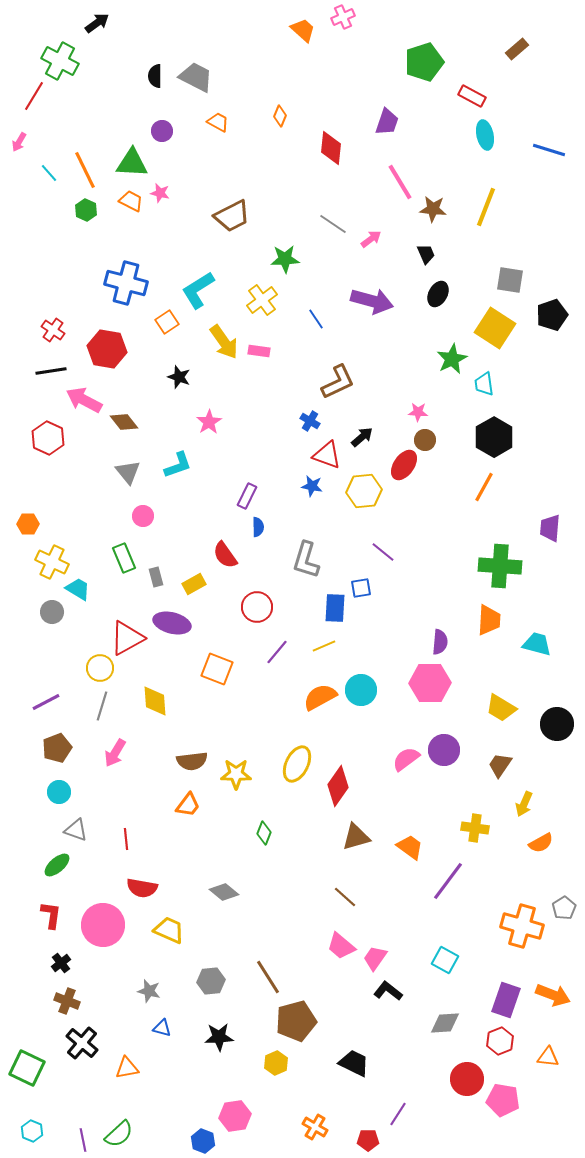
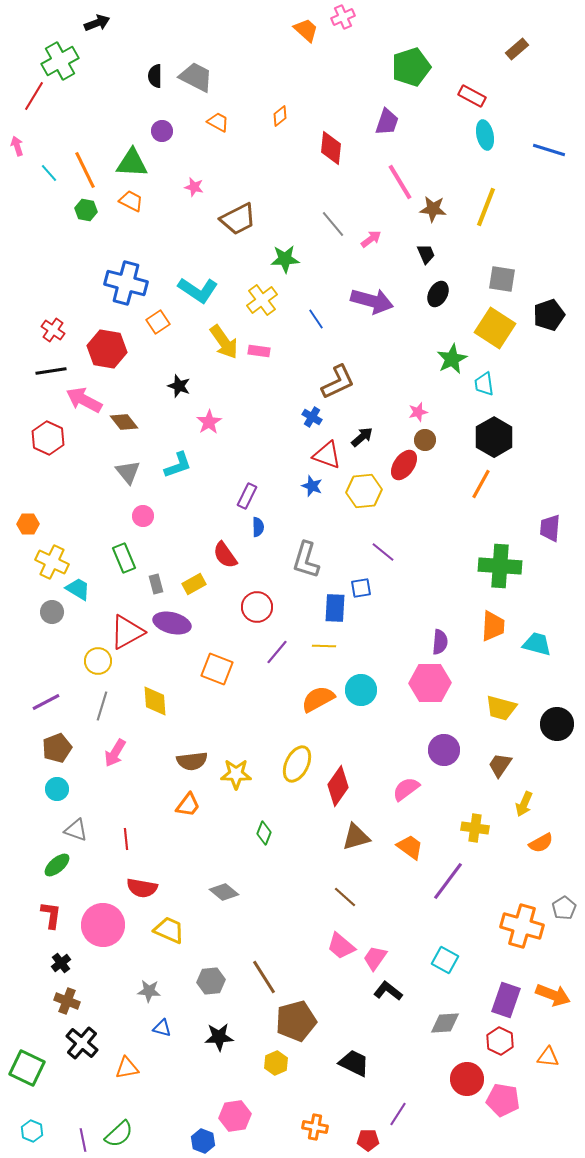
black arrow at (97, 23): rotated 15 degrees clockwise
orange trapezoid at (303, 30): moved 3 px right
green cross at (60, 61): rotated 33 degrees clockwise
green pentagon at (424, 62): moved 13 px left, 5 px down
orange diamond at (280, 116): rotated 30 degrees clockwise
pink arrow at (19, 142): moved 2 px left, 4 px down; rotated 132 degrees clockwise
pink star at (160, 193): moved 34 px right, 6 px up
green hexagon at (86, 210): rotated 15 degrees counterclockwise
brown trapezoid at (232, 216): moved 6 px right, 3 px down
gray line at (333, 224): rotated 16 degrees clockwise
gray square at (510, 280): moved 8 px left, 1 px up
cyan L-shape at (198, 290): rotated 114 degrees counterclockwise
black pentagon at (552, 315): moved 3 px left
orange square at (167, 322): moved 9 px left
black star at (179, 377): moved 9 px down
pink star at (418, 412): rotated 18 degrees counterclockwise
blue cross at (310, 421): moved 2 px right, 4 px up
blue star at (312, 486): rotated 10 degrees clockwise
orange line at (484, 487): moved 3 px left, 3 px up
gray rectangle at (156, 577): moved 7 px down
orange trapezoid at (489, 620): moved 4 px right, 6 px down
red triangle at (127, 638): moved 6 px up
yellow line at (324, 646): rotated 25 degrees clockwise
yellow circle at (100, 668): moved 2 px left, 7 px up
orange semicircle at (320, 697): moved 2 px left, 2 px down
yellow trapezoid at (501, 708): rotated 16 degrees counterclockwise
pink semicircle at (406, 759): moved 30 px down
cyan circle at (59, 792): moved 2 px left, 3 px up
brown line at (268, 977): moved 4 px left
gray star at (149, 991): rotated 10 degrees counterclockwise
red hexagon at (500, 1041): rotated 12 degrees counterclockwise
orange cross at (315, 1127): rotated 20 degrees counterclockwise
